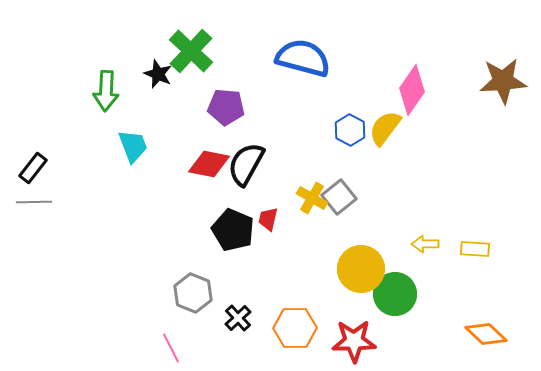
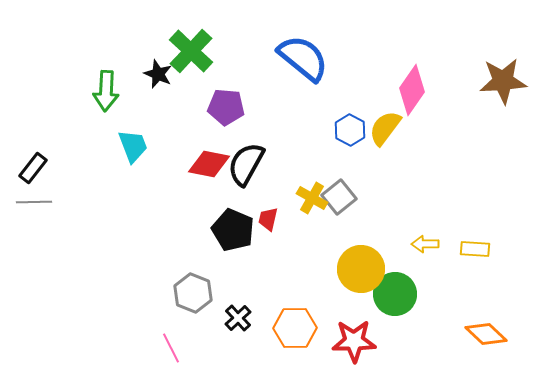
blue semicircle: rotated 24 degrees clockwise
